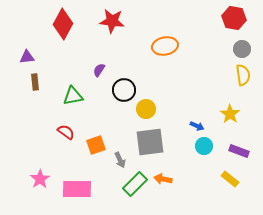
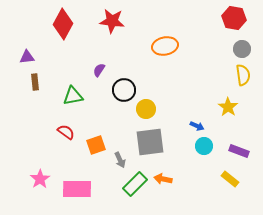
yellow star: moved 2 px left, 7 px up
